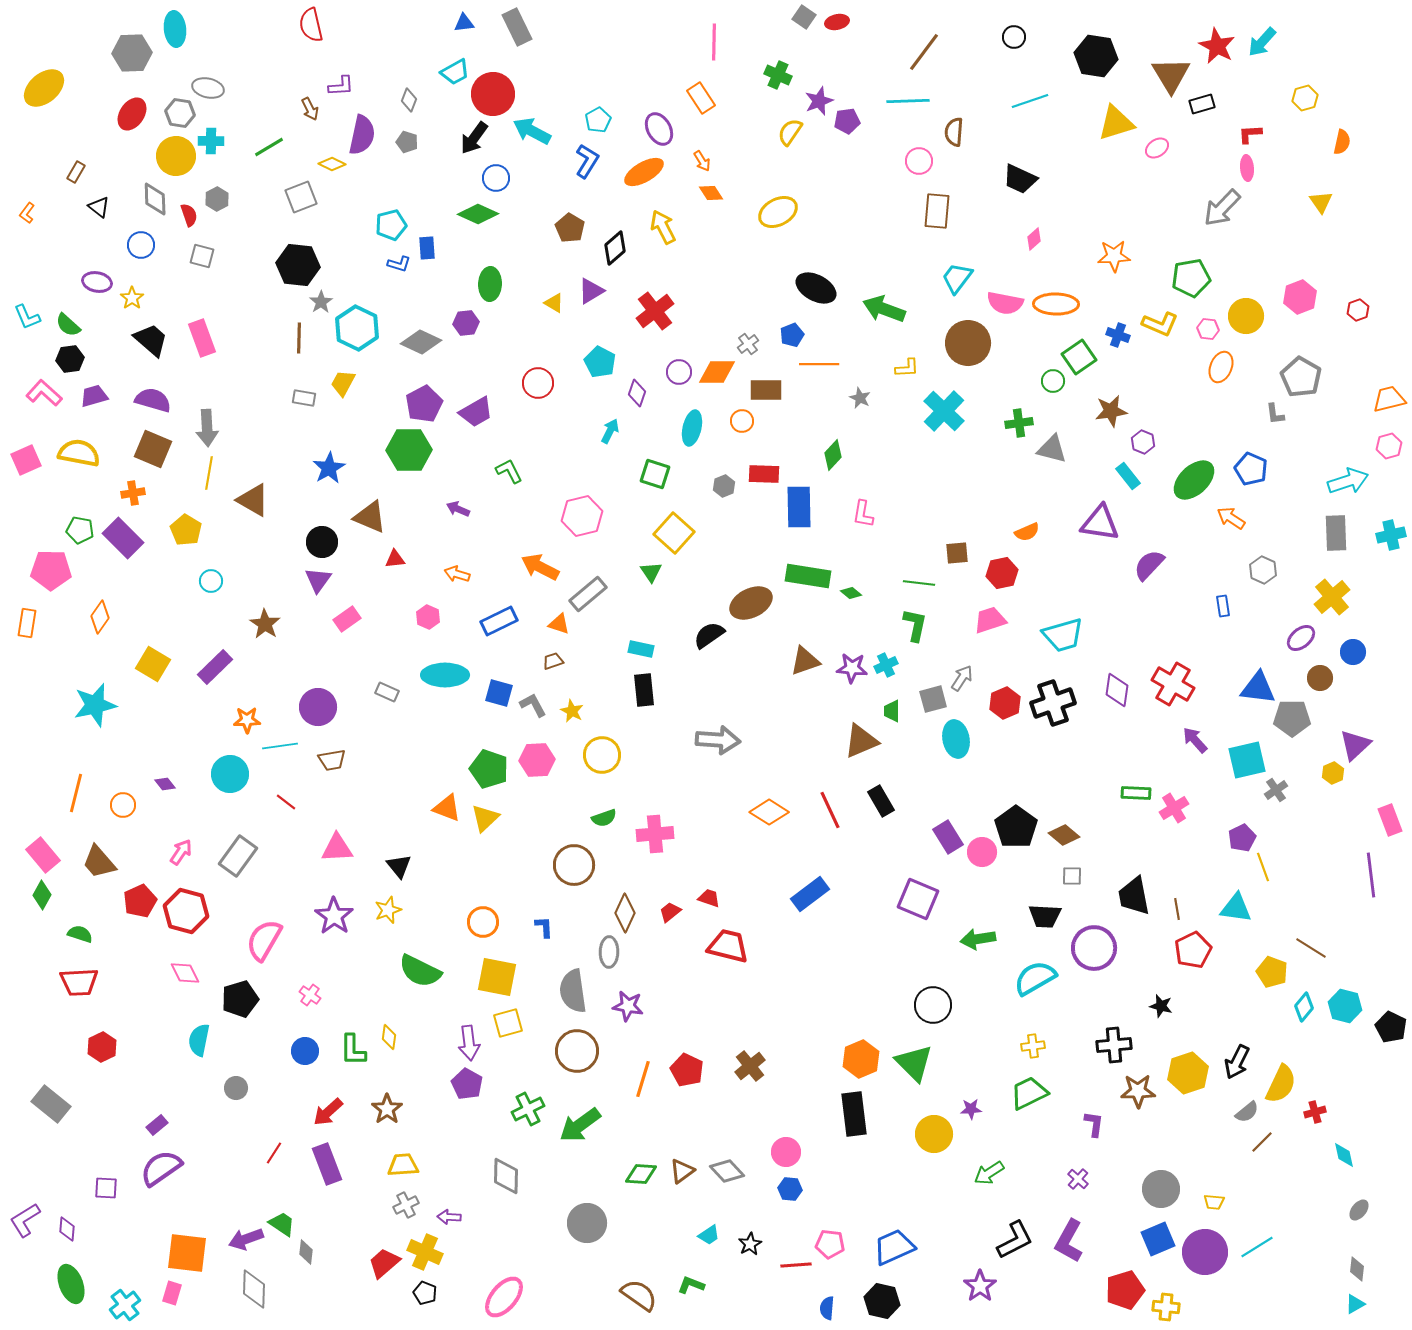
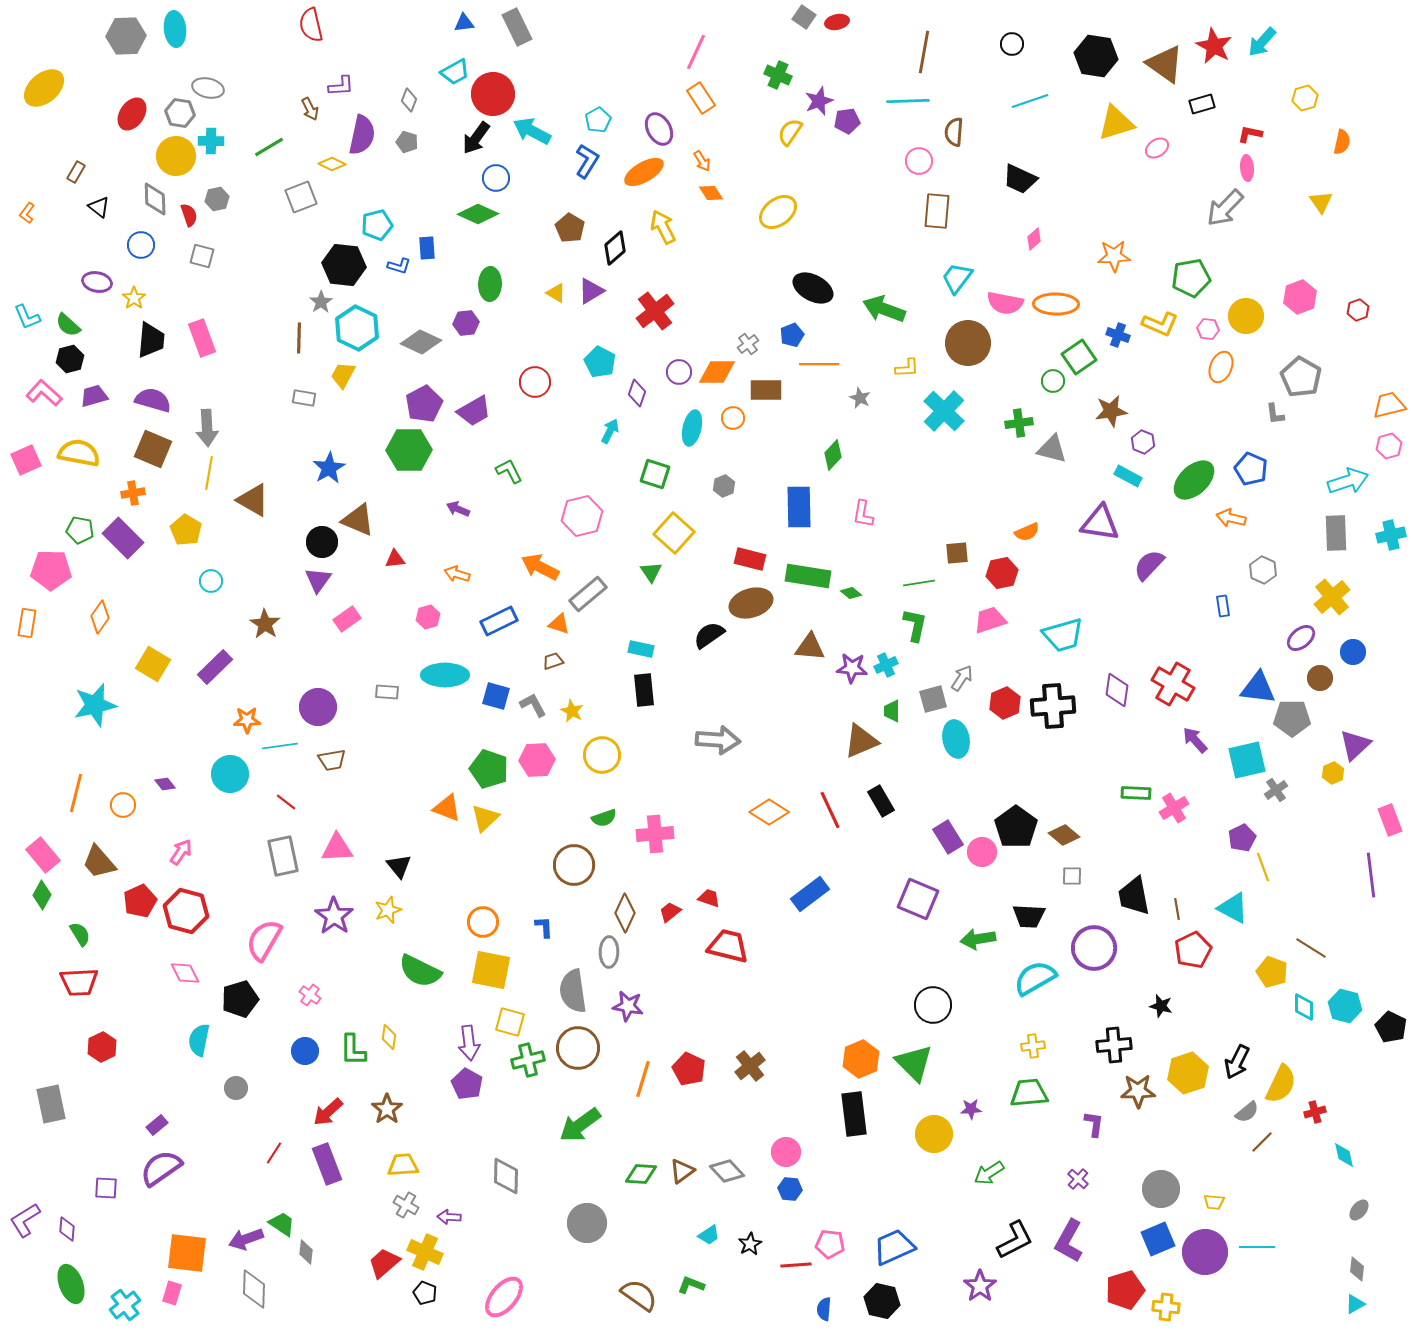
black circle at (1014, 37): moved 2 px left, 7 px down
pink line at (714, 42): moved 18 px left, 10 px down; rotated 24 degrees clockwise
red star at (1217, 46): moved 3 px left
brown line at (924, 52): rotated 27 degrees counterclockwise
gray hexagon at (132, 53): moved 6 px left, 17 px up
brown triangle at (1171, 75): moved 6 px left, 11 px up; rotated 24 degrees counterclockwise
red L-shape at (1250, 134): rotated 15 degrees clockwise
black arrow at (474, 138): moved 2 px right
gray hexagon at (217, 199): rotated 15 degrees clockwise
gray arrow at (1222, 208): moved 3 px right
yellow ellipse at (778, 212): rotated 9 degrees counterclockwise
cyan pentagon at (391, 225): moved 14 px left
blue L-shape at (399, 264): moved 2 px down
black hexagon at (298, 265): moved 46 px right
black ellipse at (816, 288): moved 3 px left
yellow star at (132, 298): moved 2 px right
yellow triangle at (554, 303): moved 2 px right, 10 px up
black trapezoid at (151, 340): rotated 54 degrees clockwise
black hexagon at (70, 359): rotated 8 degrees counterclockwise
yellow trapezoid at (343, 383): moved 8 px up
red circle at (538, 383): moved 3 px left, 1 px up
orange trapezoid at (1389, 399): moved 6 px down
purple trapezoid at (476, 412): moved 2 px left, 1 px up
orange circle at (742, 421): moved 9 px left, 3 px up
red rectangle at (764, 474): moved 14 px left, 85 px down; rotated 12 degrees clockwise
cyan rectangle at (1128, 476): rotated 24 degrees counterclockwise
brown triangle at (370, 517): moved 12 px left, 3 px down
orange arrow at (1231, 518): rotated 20 degrees counterclockwise
green line at (919, 583): rotated 16 degrees counterclockwise
brown ellipse at (751, 603): rotated 9 degrees clockwise
pink hexagon at (428, 617): rotated 20 degrees clockwise
brown triangle at (805, 661): moved 5 px right, 14 px up; rotated 24 degrees clockwise
gray rectangle at (387, 692): rotated 20 degrees counterclockwise
blue square at (499, 693): moved 3 px left, 3 px down
black cross at (1053, 703): moved 3 px down; rotated 15 degrees clockwise
gray rectangle at (238, 856): moved 45 px right; rotated 48 degrees counterclockwise
cyan triangle at (1236, 908): moved 3 px left; rotated 20 degrees clockwise
black trapezoid at (1045, 916): moved 16 px left
green semicircle at (80, 934): rotated 40 degrees clockwise
yellow square at (497, 977): moved 6 px left, 7 px up
cyan diamond at (1304, 1007): rotated 40 degrees counterclockwise
yellow square at (508, 1023): moved 2 px right, 1 px up; rotated 32 degrees clockwise
brown circle at (577, 1051): moved 1 px right, 3 px up
red pentagon at (687, 1070): moved 2 px right, 1 px up
green trapezoid at (1029, 1093): rotated 21 degrees clockwise
gray rectangle at (51, 1104): rotated 39 degrees clockwise
green cross at (528, 1109): moved 49 px up; rotated 12 degrees clockwise
gray cross at (406, 1205): rotated 35 degrees counterclockwise
cyan line at (1257, 1247): rotated 32 degrees clockwise
blue semicircle at (827, 1308): moved 3 px left, 1 px down
